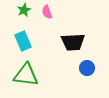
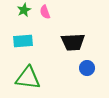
pink semicircle: moved 2 px left
cyan rectangle: rotated 72 degrees counterclockwise
green triangle: moved 2 px right, 3 px down
